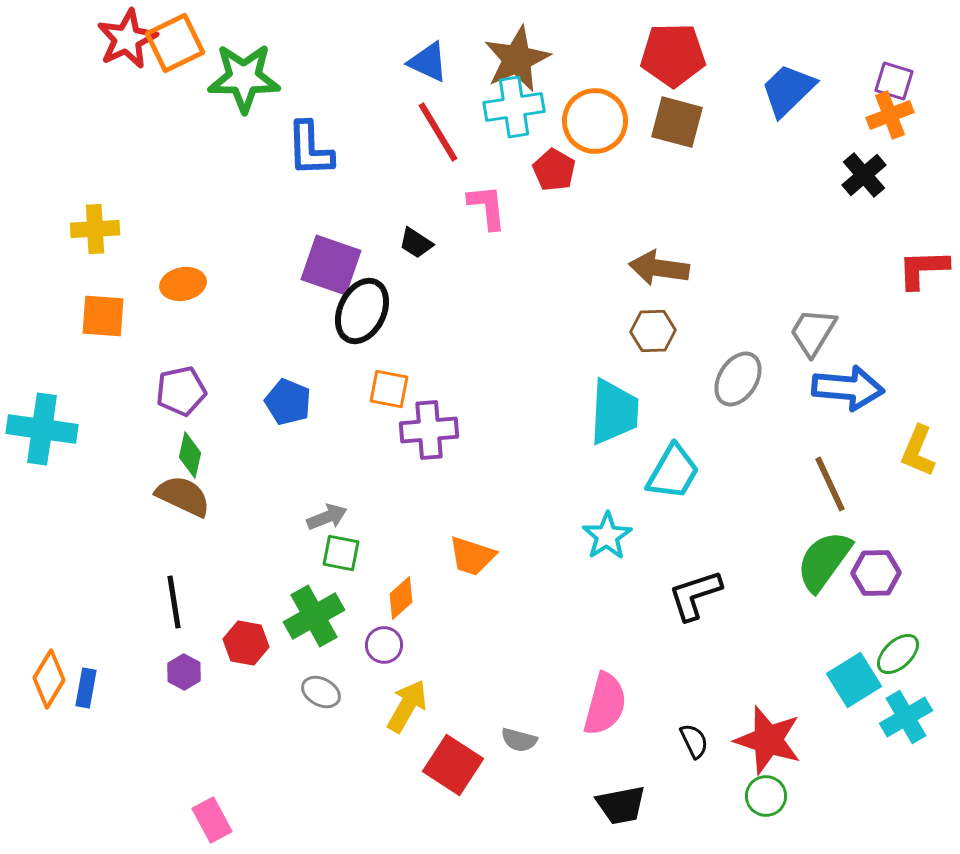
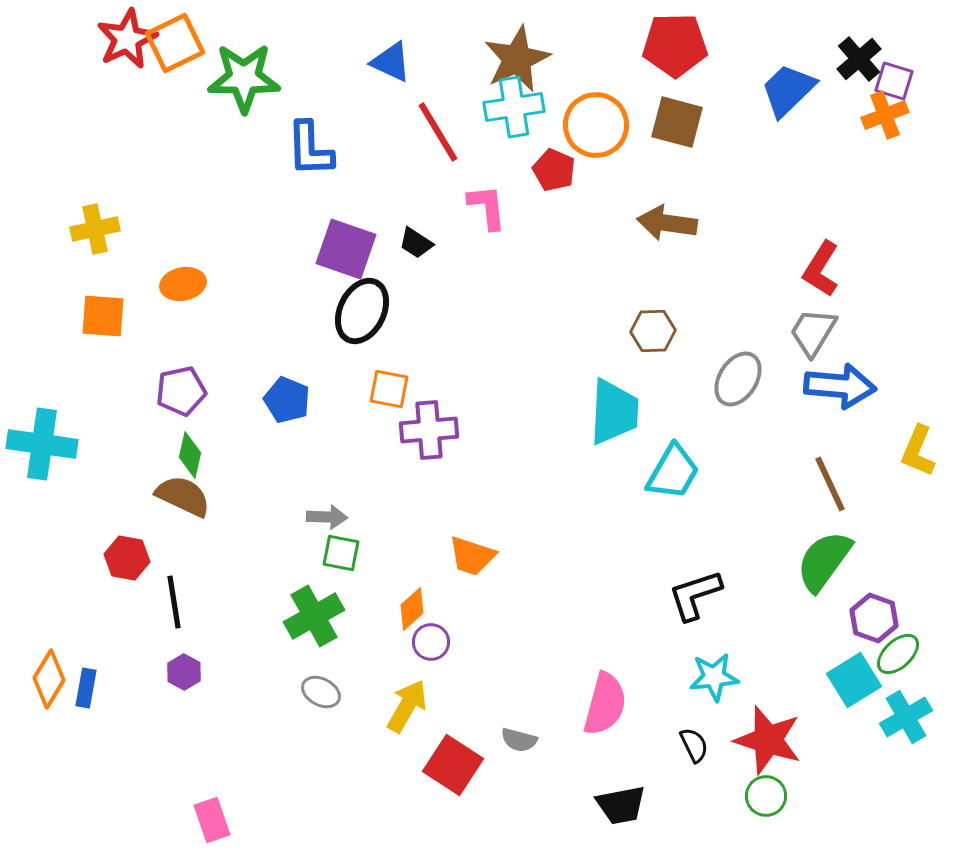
red pentagon at (673, 55): moved 2 px right, 10 px up
blue triangle at (428, 62): moved 37 px left
orange cross at (890, 115): moved 5 px left
orange circle at (595, 121): moved 1 px right, 4 px down
red pentagon at (554, 170): rotated 6 degrees counterclockwise
black cross at (864, 175): moved 5 px left, 116 px up
yellow cross at (95, 229): rotated 9 degrees counterclockwise
purple square at (331, 265): moved 15 px right, 16 px up
brown arrow at (659, 268): moved 8 px right, 45 px up
red L-shape at (923, 269): moved 102 px left; rotated 56 degrees counterclockwise
blue arrow at (848, 388): moved 8 px left, 2 px up
blue pentagon at (288, 402): moved 1 px left, 2 px up
cyan cross at (42, 429): moved 15 px down
gray arrow at (327, 517): rotated 24 degrees clockwise
cyan star at (607, 536): moved 107 px right, 141 px down; rotated 27 degrees clockwise
purple hexagon at (876, 573): moved 2 px left, 45 px down; rotated 21 degrees clockwise
orange diamond at (401, 598): moved 11 px right, 11 px down
red hexagon at (246, 643): moved 119 px left, 85 px up
purple circle at (384, 645): moved 47 px right, 3 px up
black semicircle at (694, 741): moved 4 px down
pink rectangle at (212, 820): rotated 9 degrees clockwise
